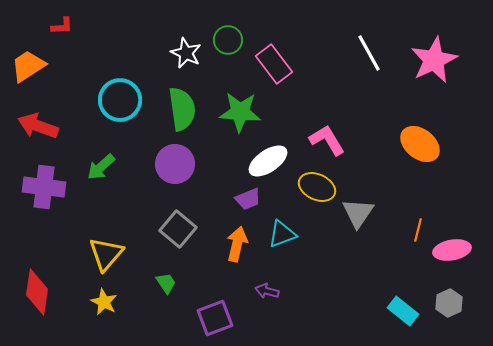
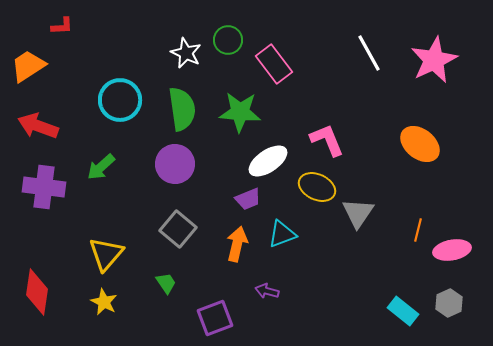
pink L-shape: rotated 9 degrees clockwise
